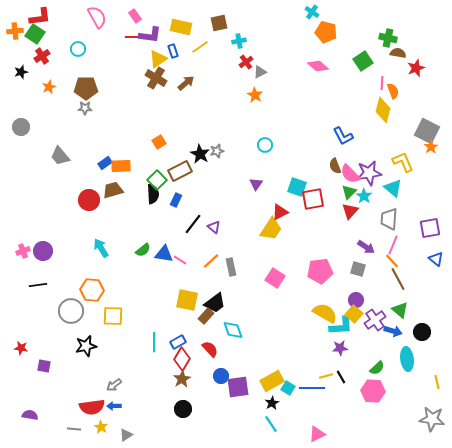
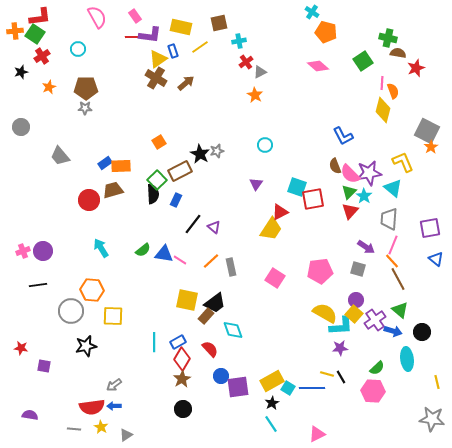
yellow line at (326, 376): moved 1 px right, 2 px up; rotated 32 degrees clockwise
